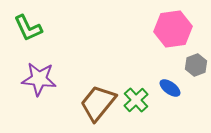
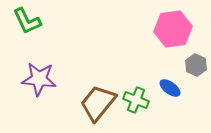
green L-shape: moved 1 px left, 7 px up
gray hexagon: rotated 15 degrees counterclockwise
green cross: rotated 25 degrees counterclockwise
